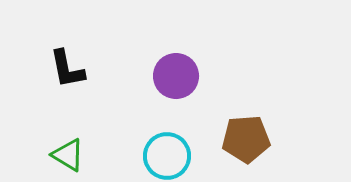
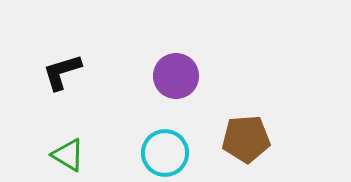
black L-shape: moved 5 px left, 3 px down; rotated 84 degrees clockwise
cyan circle: moved 2 px left, 3 px up
